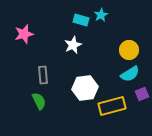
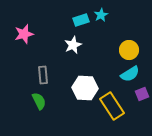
cyan rectangle: rotated 35 degrees counterclockwise
white hexagon: rotated 10 degrees clockwise
yellow rectangle: rotated 72 degrees clockwise
